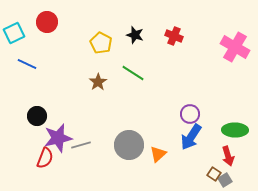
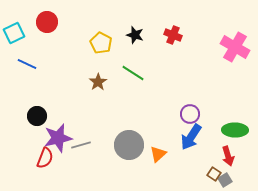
red cross: moved 1 px left, 1 px up
